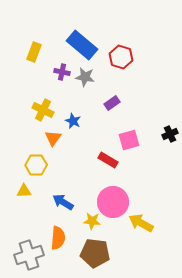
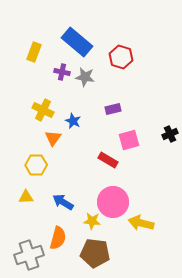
blue rectangle: moved 5 px left, 3 px up
purple rectangle: moved 1 px right, 6 px down; rotated 21 degrees clockwise
yellow triangle: moved 2 px right, 6 px down
yellow arrow: rotated 15 degrees counterclockwise
orange semicircle: rotated 10 degrees clockwise
